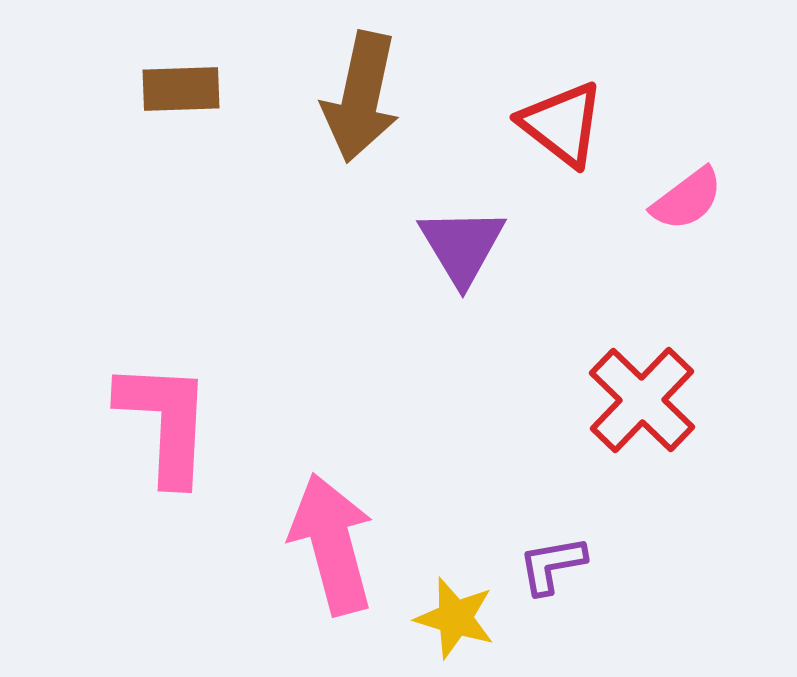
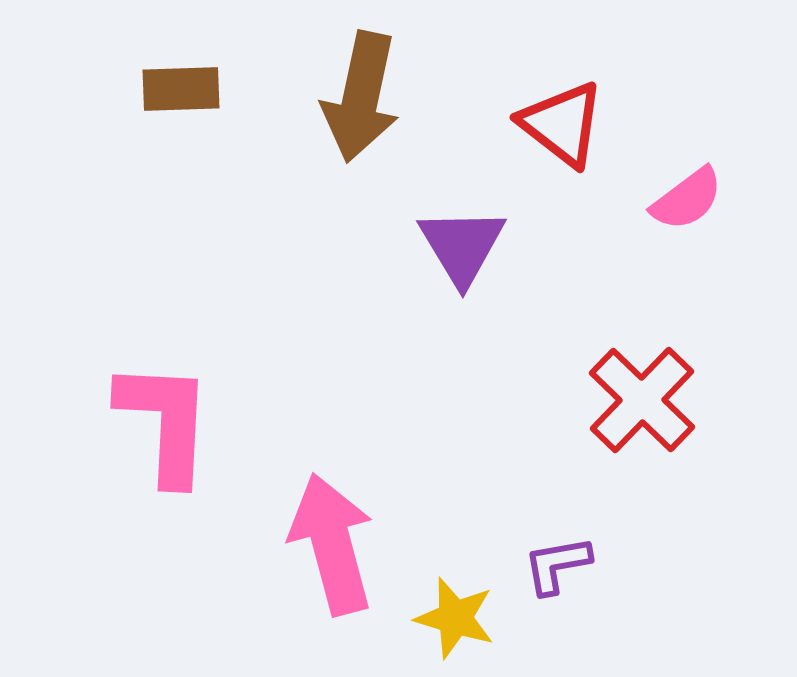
purple L-shape: moved 5 px right
